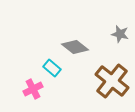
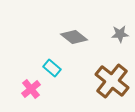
gray star: rotated 18 degrees counterclockwise
gray diamond: moved 1 px left, 10 px up
pink cross: moved 2 px left; rotated 12 degrees counterclockwise
